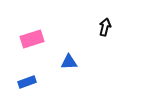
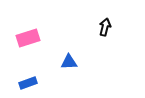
pink rectangle: moved 4 px left, 1 px up
blue rectangle: moved 1 px right, 1 px down
